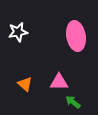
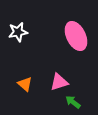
pink ellipse: rotated 16 degrees counterclockwise
pink triangle: rotated 18 degrees counterclockwise
